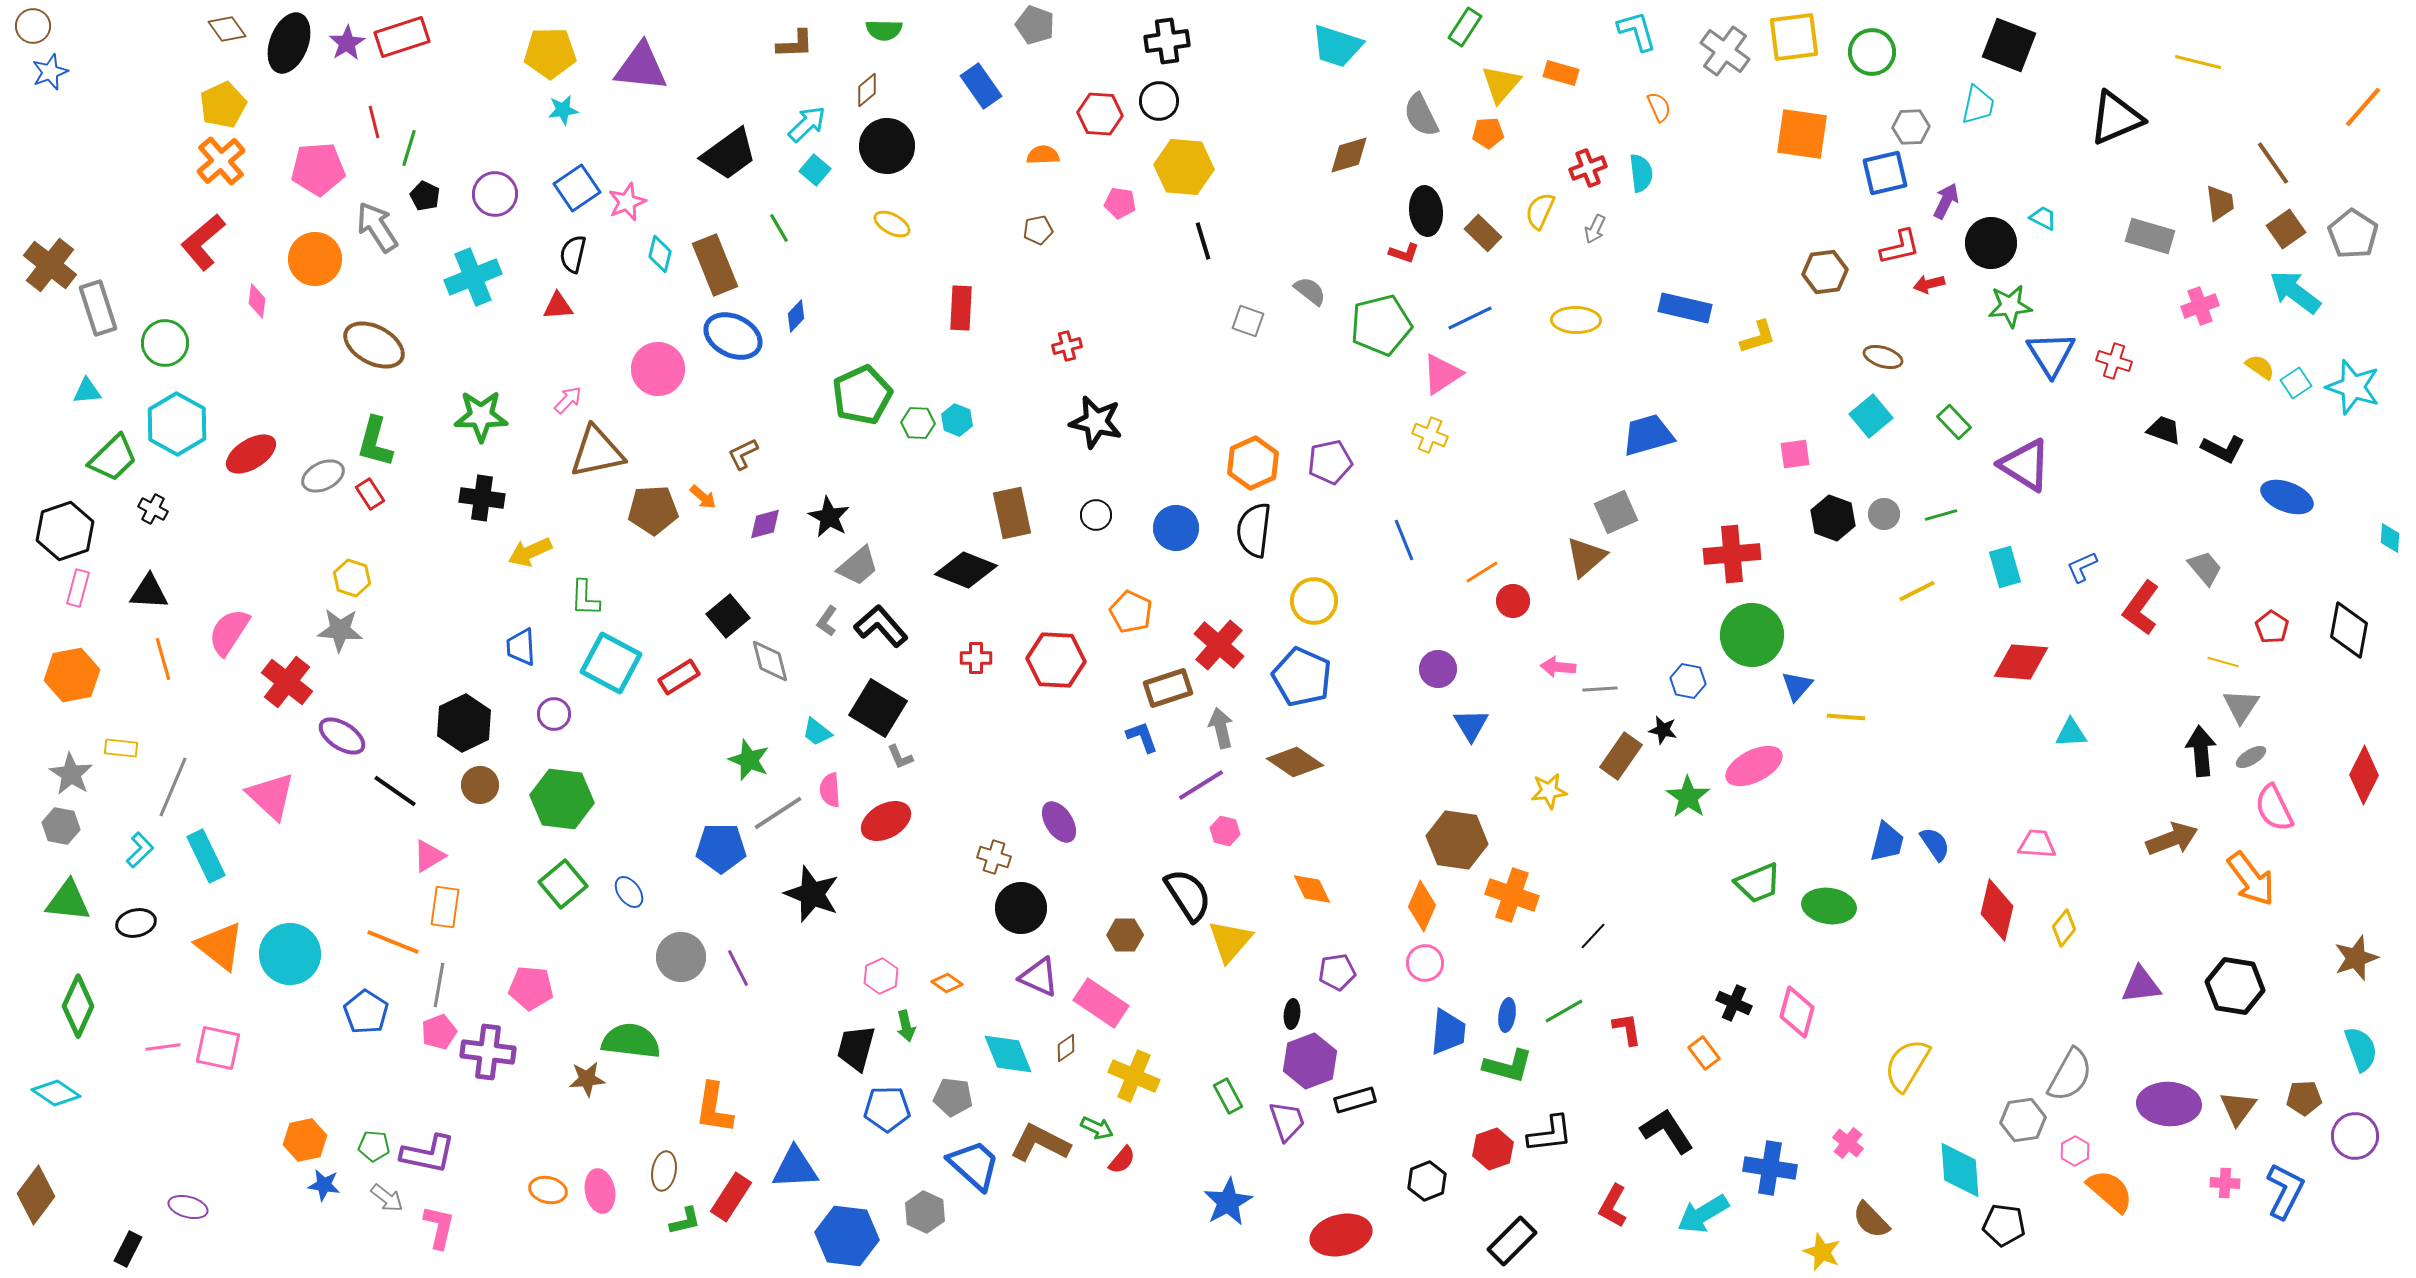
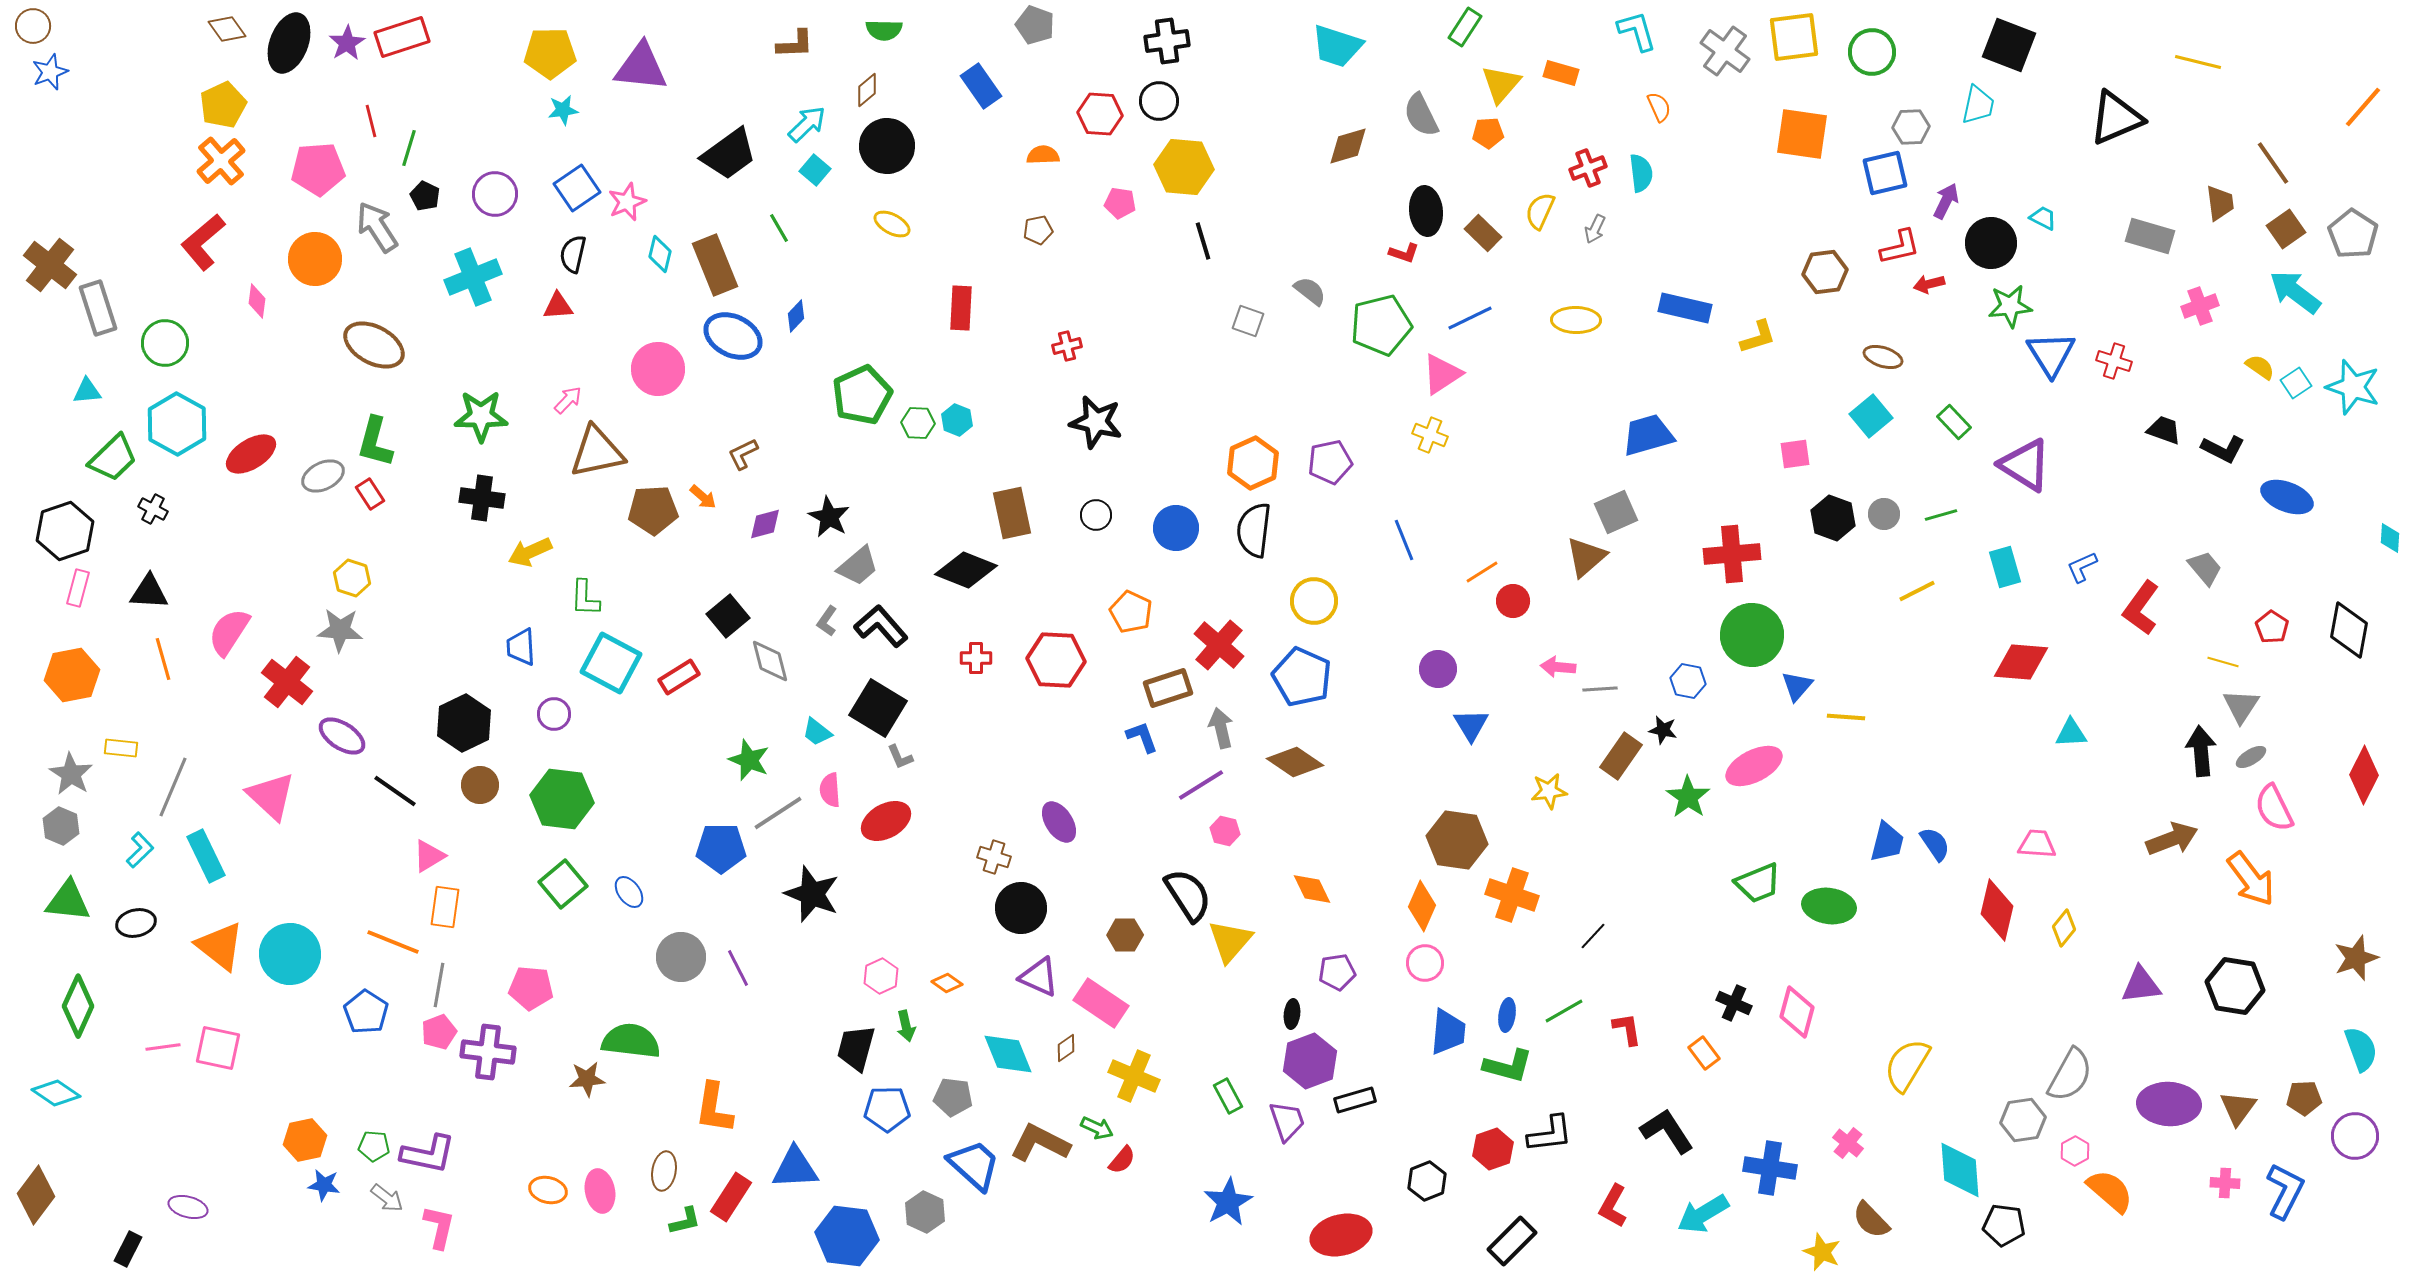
red line at (374, 122): moved 3 px left, 1 px up
brown diamond at (1349, 155): moved 1 px left, 9 px up
gray hexagon at (61, 826): rotated 12 degrees clockwise
